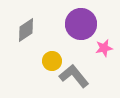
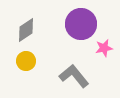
yellow circle: moved 26 px left
